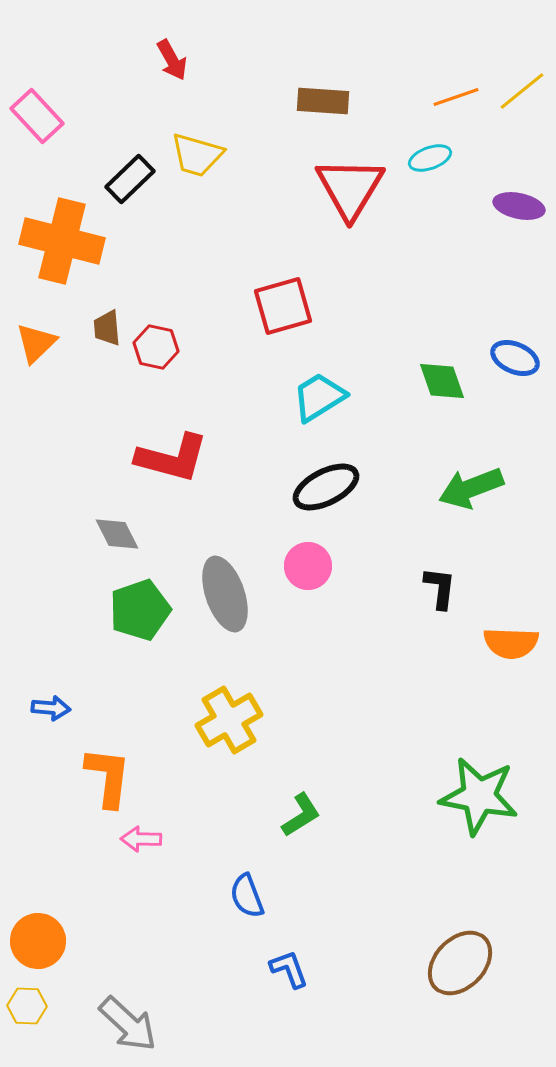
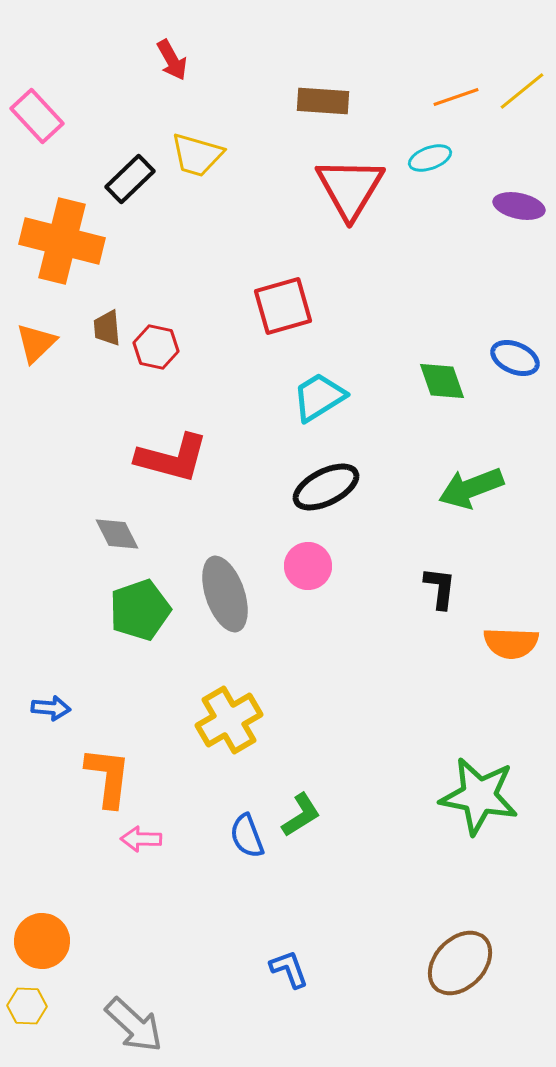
blue semicircle: moved 60 px up
orange circle: moved 4 px right
gray arrow: moved 6 px right, 1 px down
